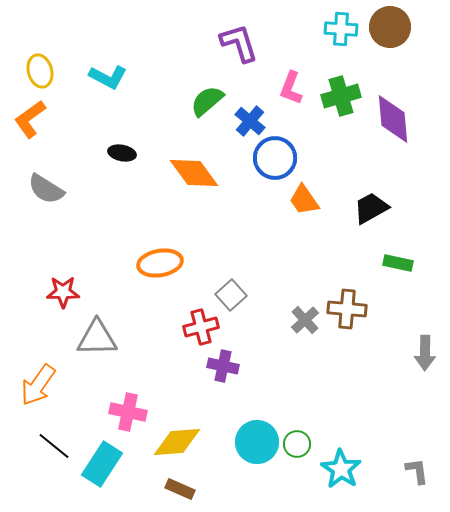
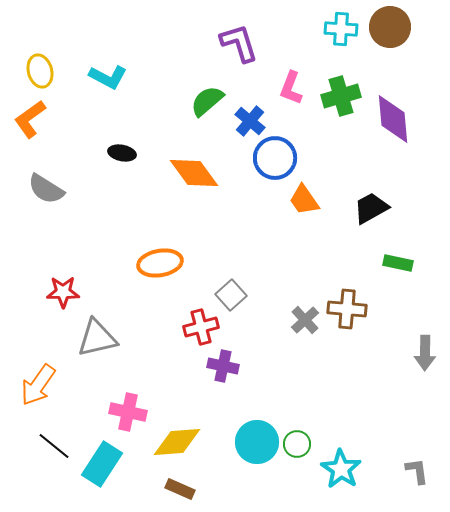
gray triangle: rotated 12 degrees counterclockwise
